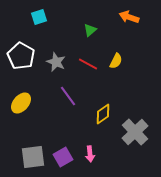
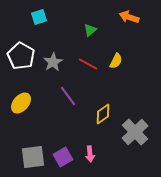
gray star: moved 3 px left; rotated 18 degrees clockwise
